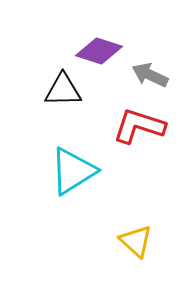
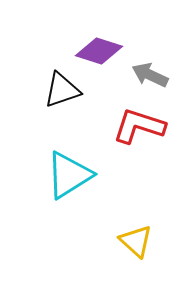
black triangle: moved 1 px left; rotated 18 degrees counterclockwise
cyan triangle: moved 4 px left, 4 px down
